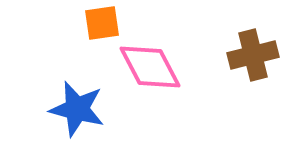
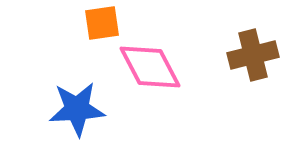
blue star: rotated 18 degrees counterclockwise
